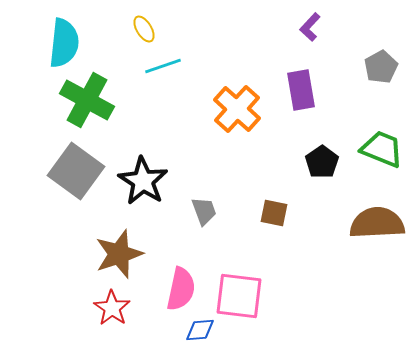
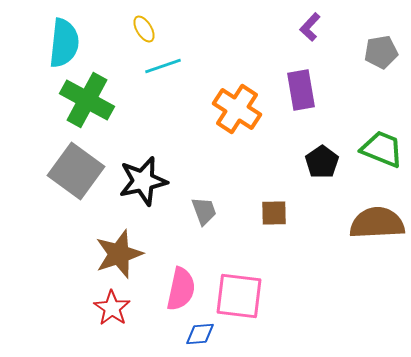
gray pentagon: moved 15 px up; rotated 20 degrees clockwise
orange cross: rotated 9 degrees counterclockwise
black star: rotated 27 degrees clockwise
brown square: rotated 12 degrees counterclockwise
blue diamond: moved 4 px down
